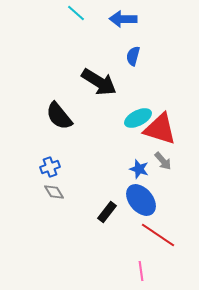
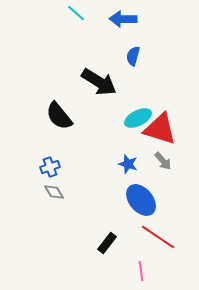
blue star: moved 11 px left, 5 px up
black rectangle: moved 31 px down
red line: moved 2 px down
